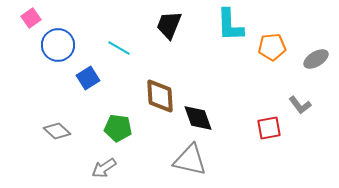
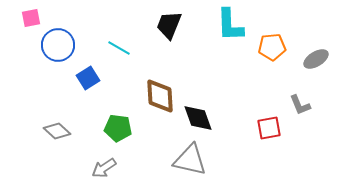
pink square: rotated 24 degrees clockwise
gray L-shape: rotated 15 degrees clockwise
